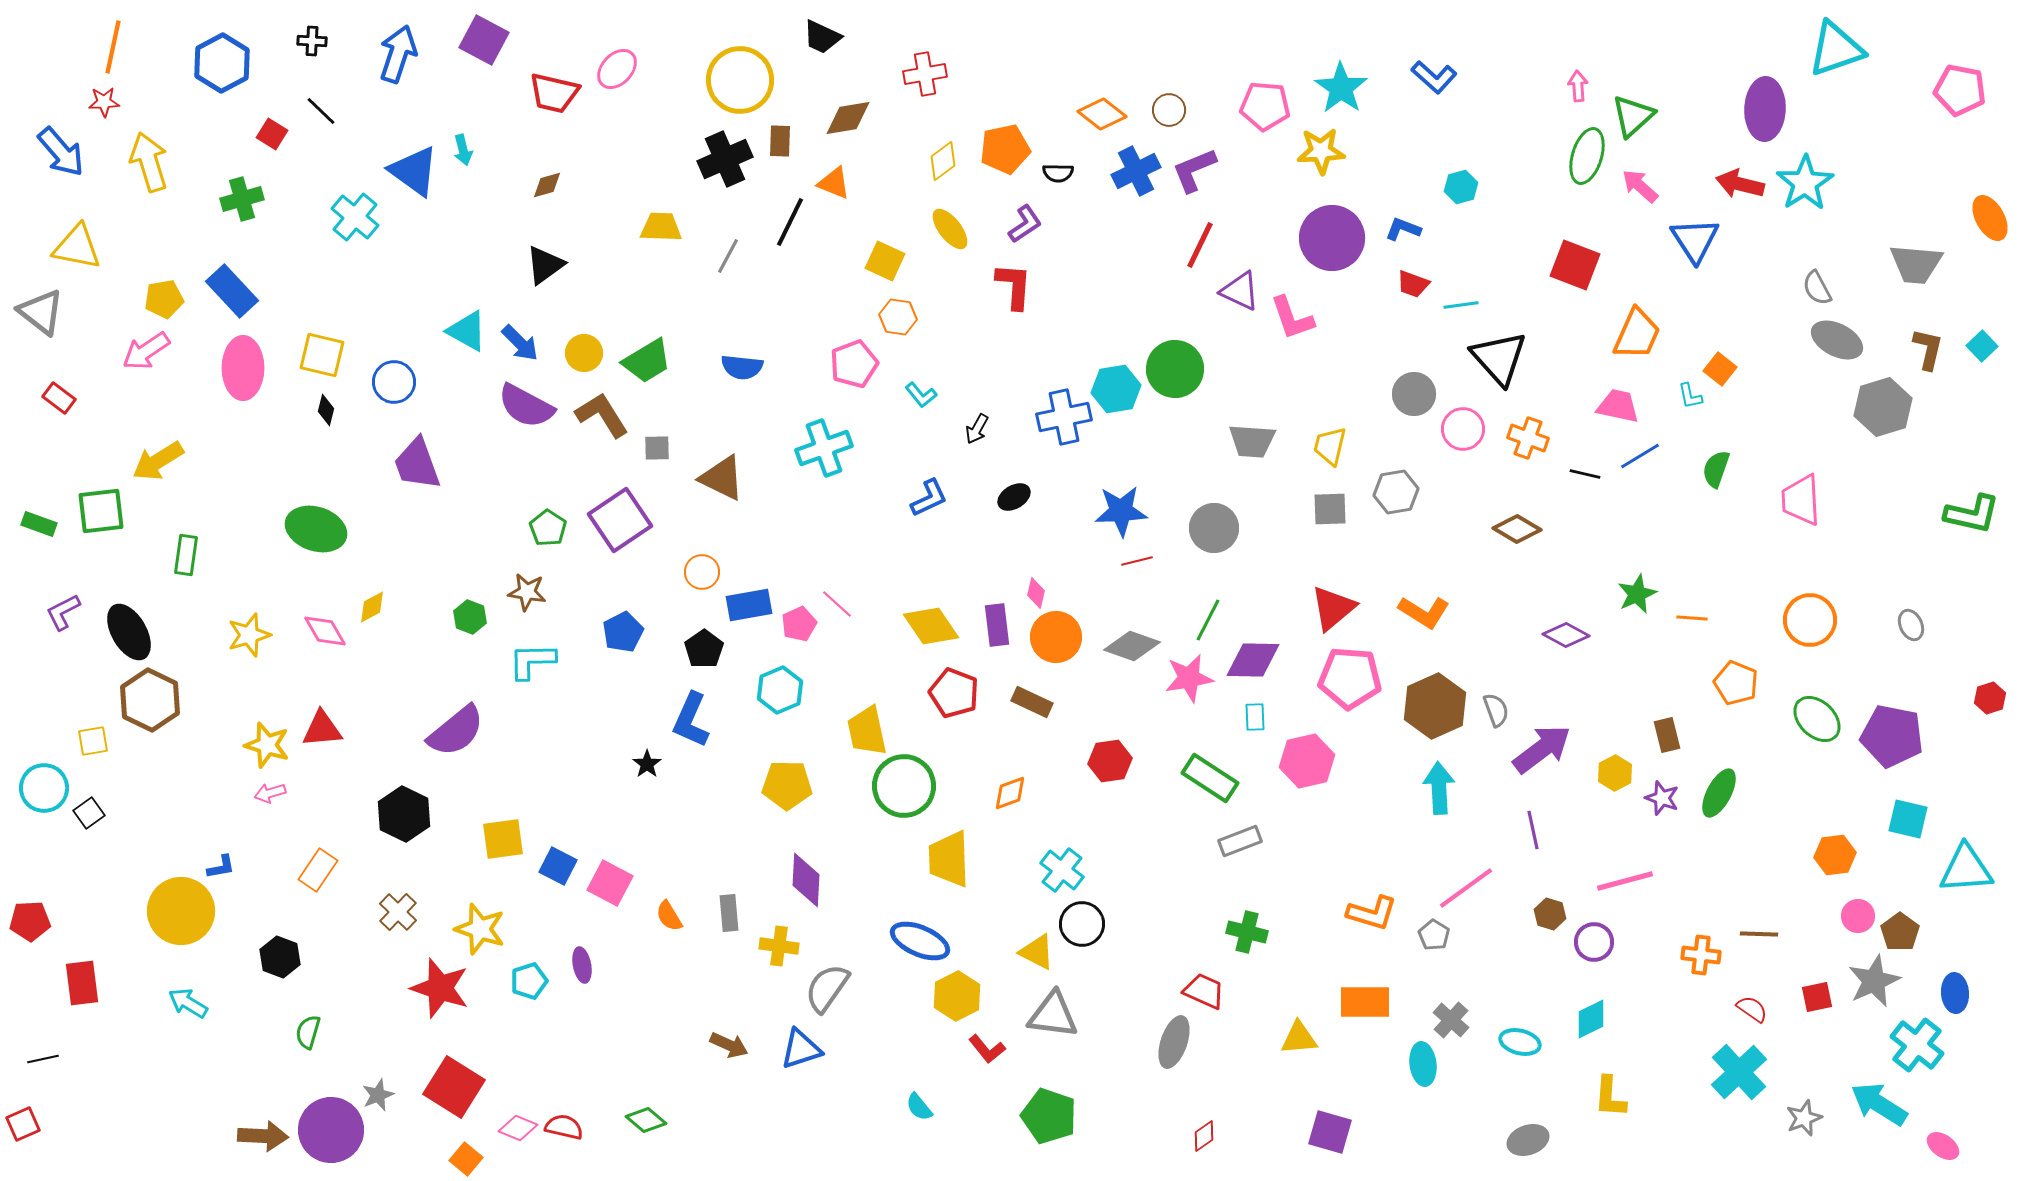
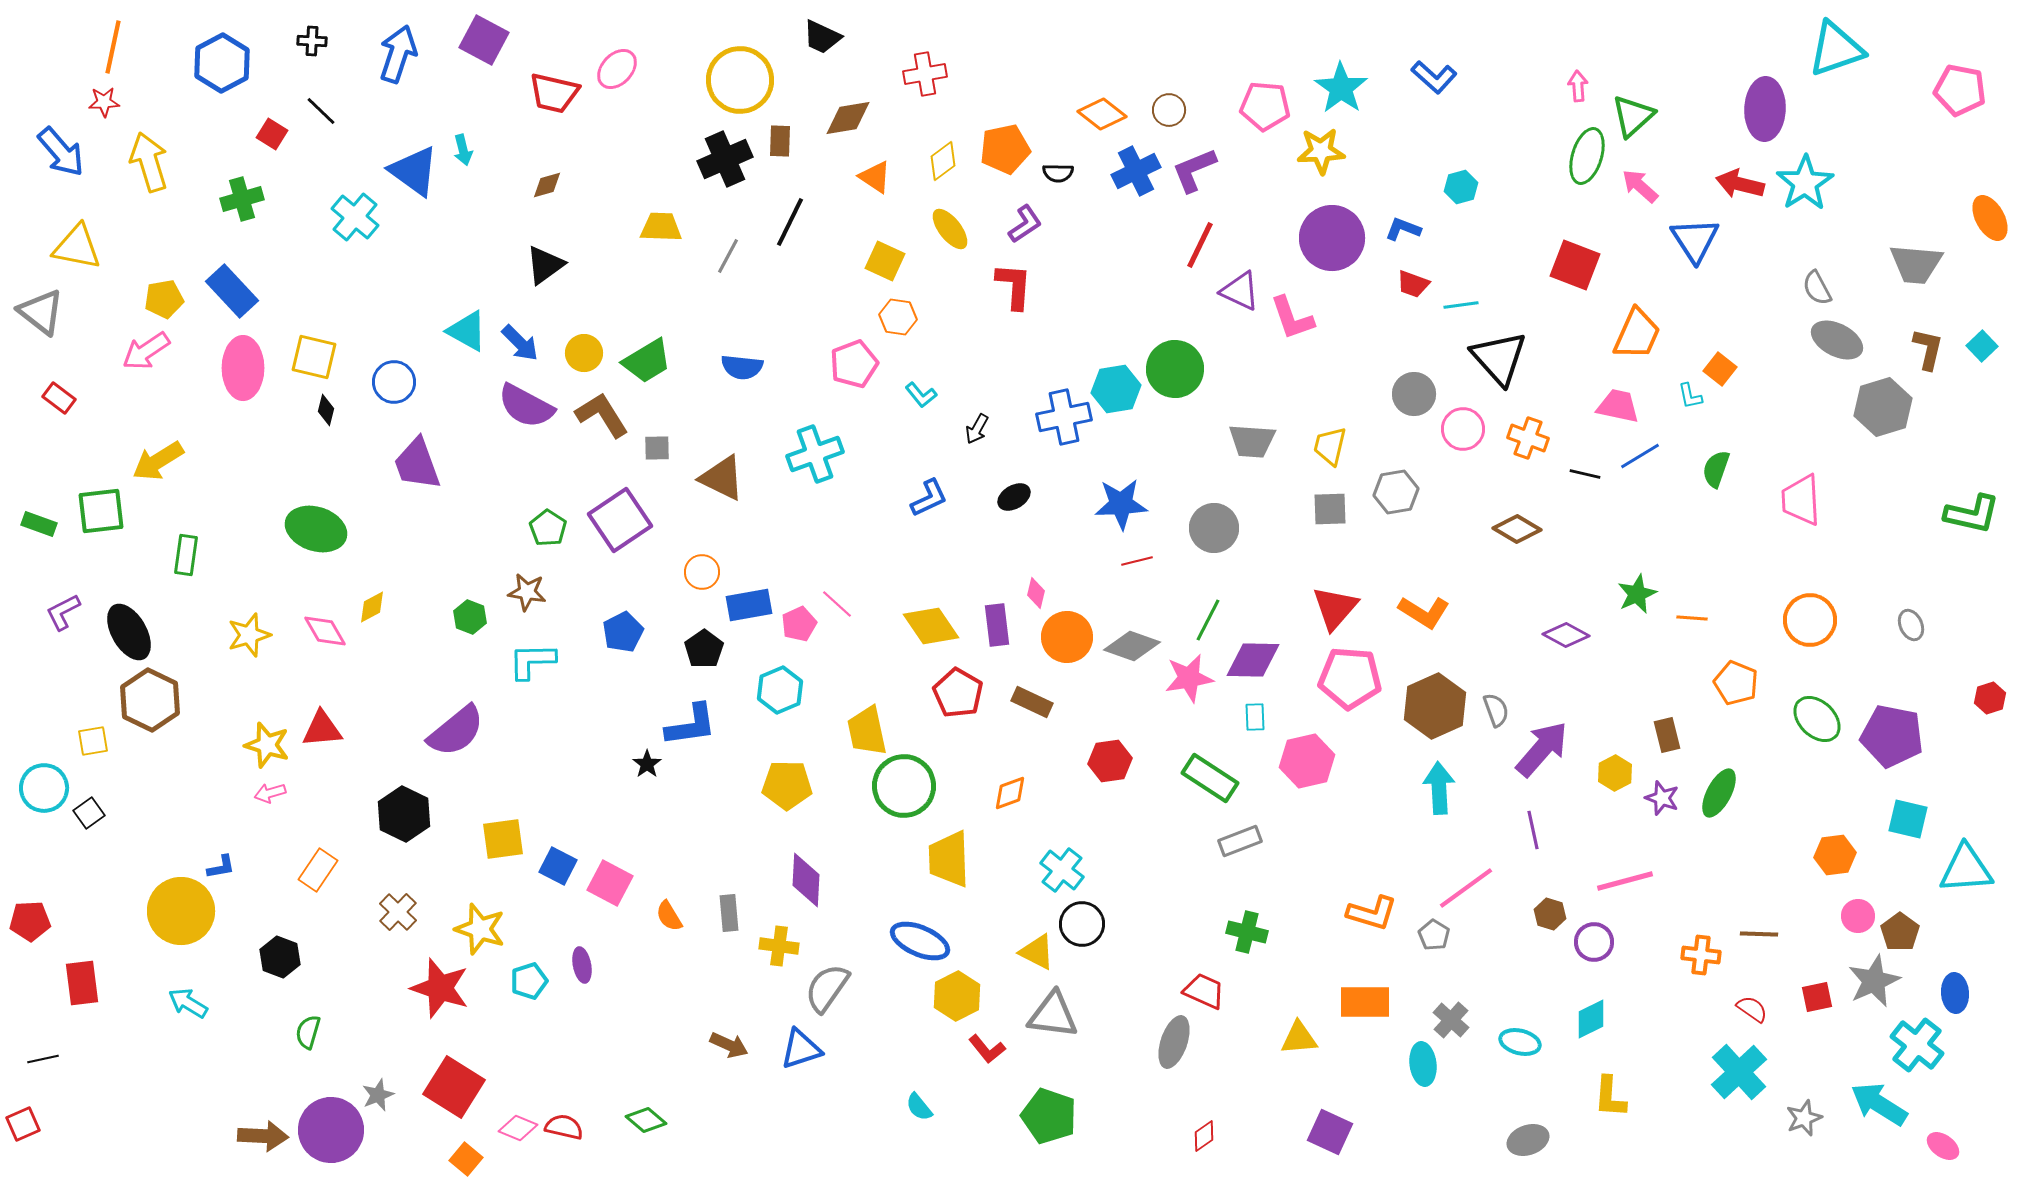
orange triangle at (834, 183): moved 41 px right, 6 px up; rotated 12 degrees clockwise
yellow square at (322, 355): moved 8 px left, 2 px down
cyan cross at (824, 448): moved 9 px left, 6 px down
blue star at (1121, 511): moved 7 px up
red triangle at (1333, 608): moved 2 px right; rotated 9 degrees counterclockwise
orange circle at (1056, 637): moved 11 px right
red pentagon at (954, 693): moved 4 px right; rotated 9 degrees clockwise
blue L-shape at (691, 720): moved 5 px down; rotated 122 degrees counterclockwise
purple arrow at (1542, 749): rotated 12 degrees counterclockwise
purple square at (1330, 1132): rotated 9 degrees clockwise
